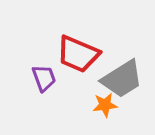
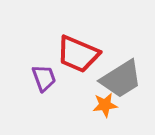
gray trapezoid: moved 1 px left
